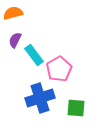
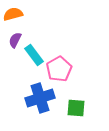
orange semicircle: moved 1 px down
